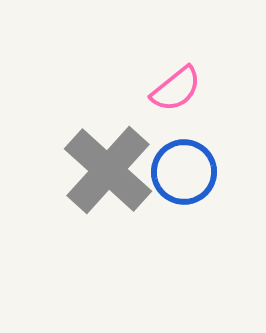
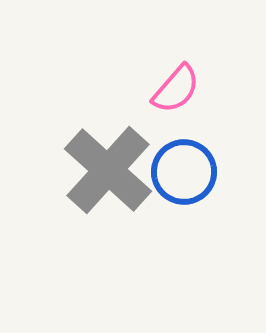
pink semicircle: rotated 10 degrees counterclockwise
